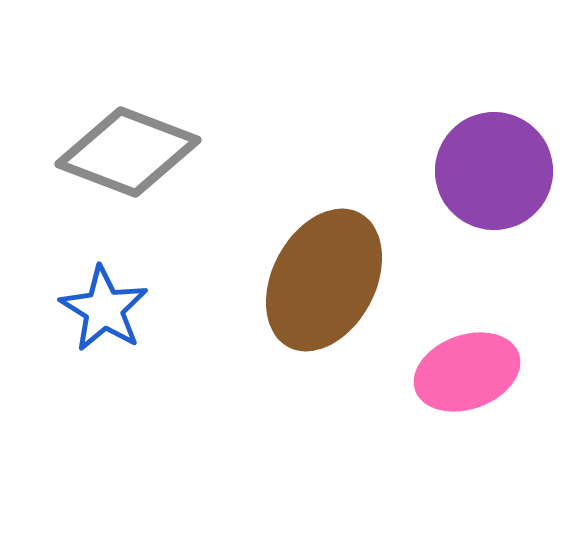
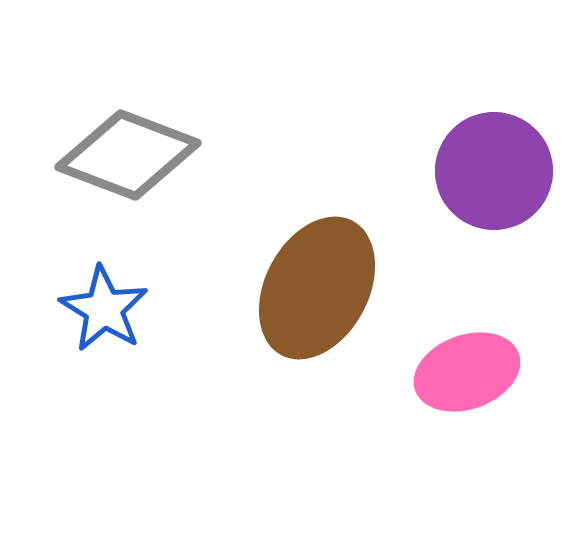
gray diamond: moved 3 px down
brown ellipse: moved 7 px left, 8 px down
